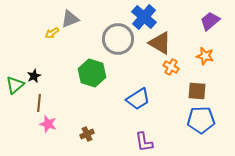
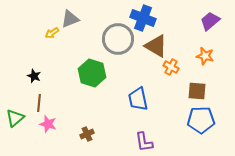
blue cross: moved 1 px left, 1 px down; rotated 20 degrees counterclockwise
brown triangle: moved 4 px left, 3 px down
black star: rotated 24 degrees counterclockwise
green triangle: moved 33 px down
blue trapezoid: rotated 110 degrees clockwise
